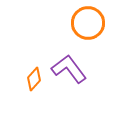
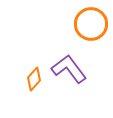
orange circle: moved 3 px right, 1 px down
